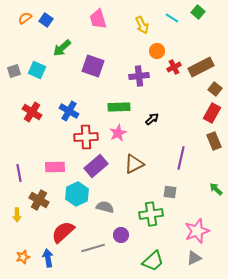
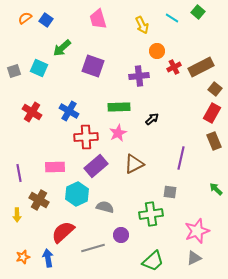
cyan square at (37, 70): moved 2 px right, 2 px up
